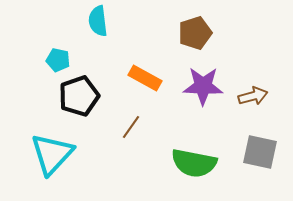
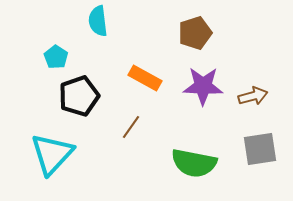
cyan pentagon: moved 2 px left, 3 px up; rotated 20 degrees clockwise
gray square: moved 3 px up; rotated 21 degrees counterclockwise
